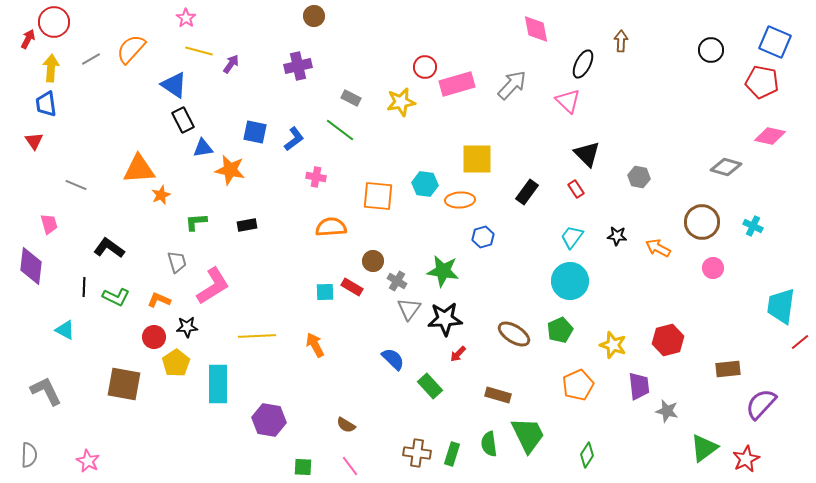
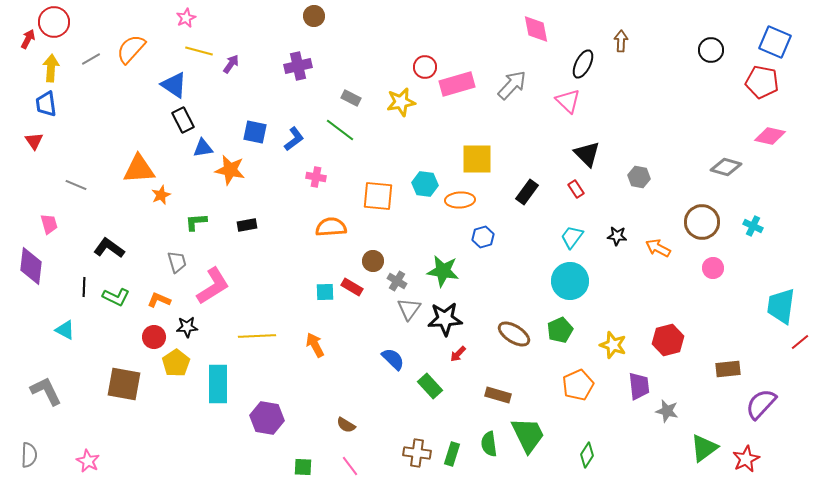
pink star at (186, 18): rotated 12 degrees clockwise
purple hexagon at (269, 420): moved 2 px left, 2 px up
